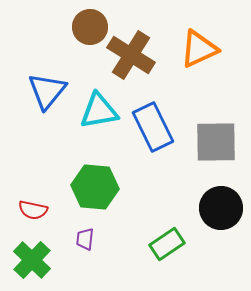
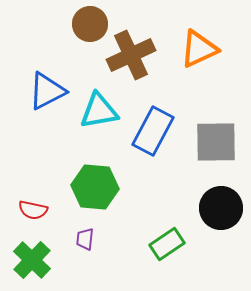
brown circle: moved 3 px up
brown cross: rotated 33 degrees clockwise
blue triangle: rotated 24 degrees clockwise
blue rectangle: moved 4 px down; rotated 54 degrees clockwise
